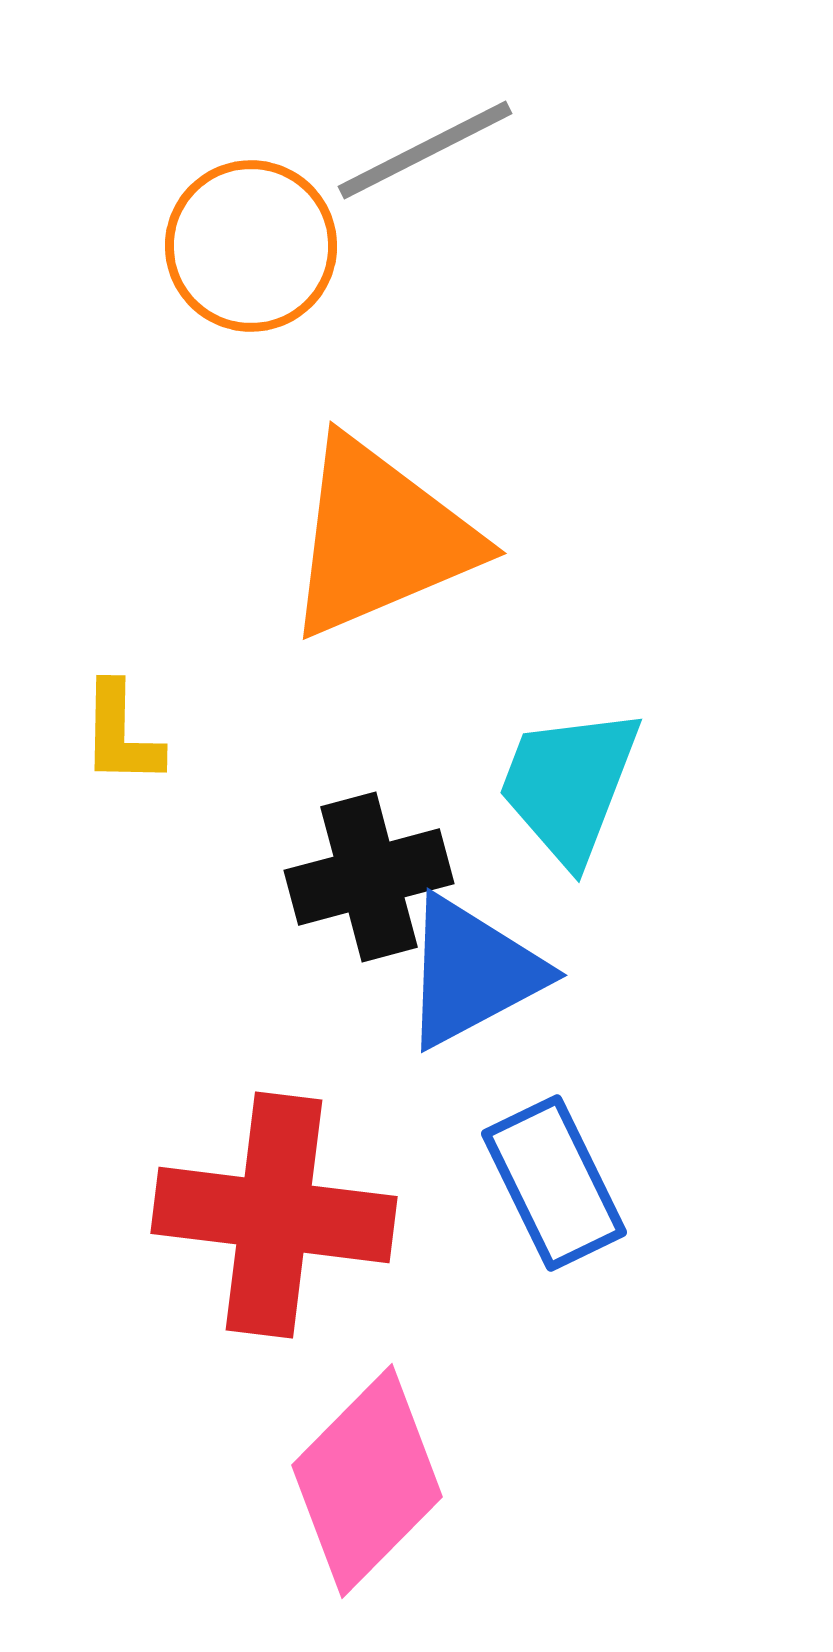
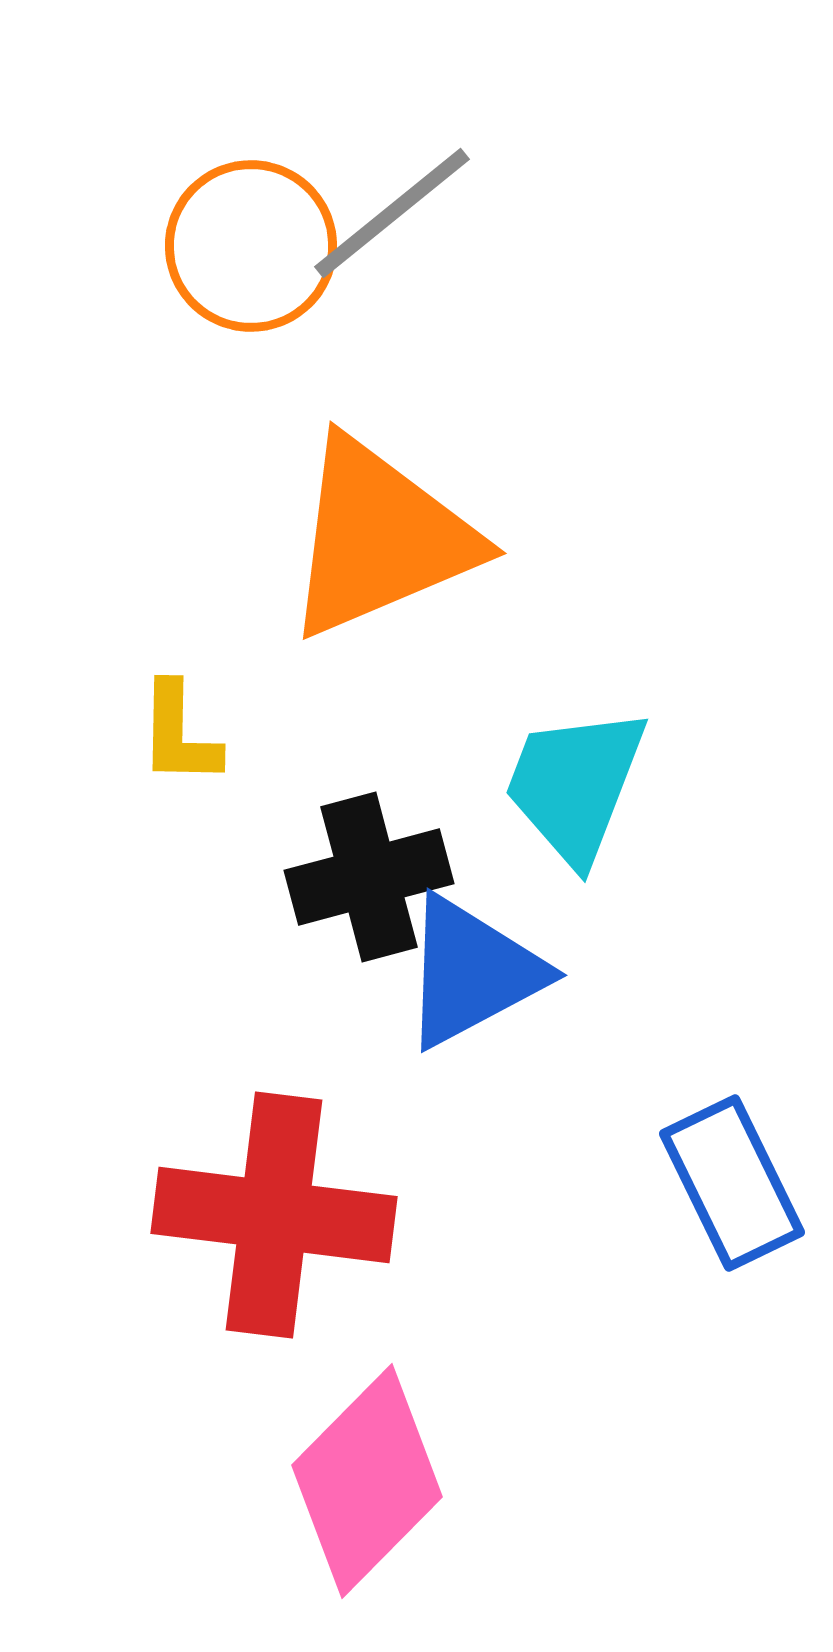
gray line: moved 33 px left, 63 px down; rotated 12 degrees counterclockwise
yellow L-shape: moved 58 px right
cyan trapezoid: moved 6 px right
blue rectangle: moved 178 px right
